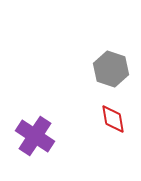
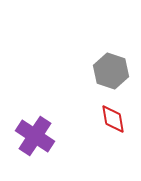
gray hexagon: moved 2 px down
